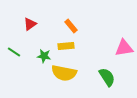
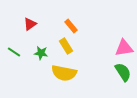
yellow rectangle: rotated 63 degrees clockwise
green star: moved 3 px left, 3 px up
green semicircle: moved 16 px right, 5 px up
